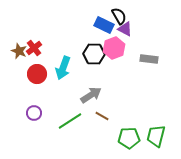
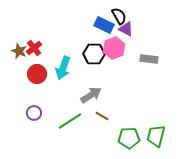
purple triangle: moved 1 px right
